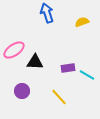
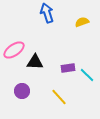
cyan line: rotated 14 degrees clockwise
